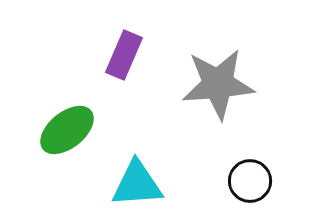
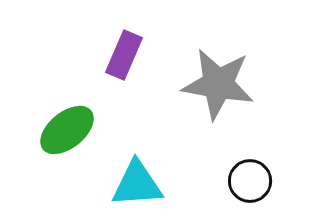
gray star: rotated 14 degrees clockwise
